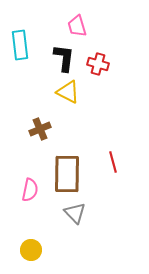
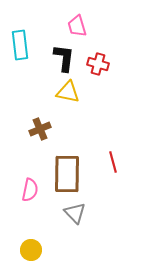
yellow triangle: rotated 15 degrees counterclockwise
